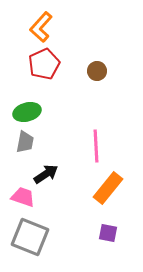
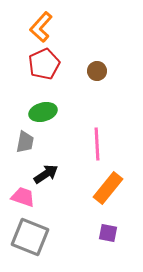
green ellipse: moved 16 px right
pink line: moved 1 px right, 2 px up
